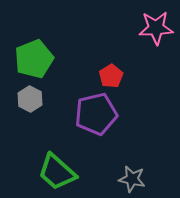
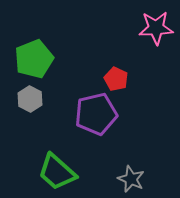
red pentagon: moved 5 px right, 3 px down; rotated 15 degrees counterclockwise
gray star: moved 1 px left; rotated 12 degrees clockwise
